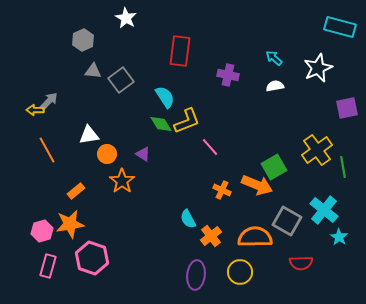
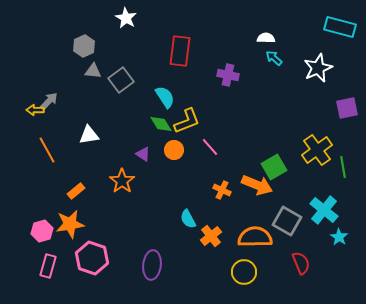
gray hexagon at (83, 40): moved 1 px right, 6 px down
white semicircle at (275, 86): moved 9 px left, 48 px up; rotated 12 degrees clockwise
orange circle at (107, 154): moved 67 px right, 4 px up
red semicircle at (301, 263): rotated 110 degrees counterclockwise
yellow circle at (240, 272): moved 4 px right
purple ellipse at (196, 275): moved 44 px left, 10 px up
